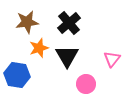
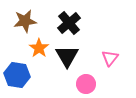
brown star: moved 2 px left, 1 px up
orange star: rotated 18 degrees counterclockwise
pink triangle: moved 2 px left, 1 px up
